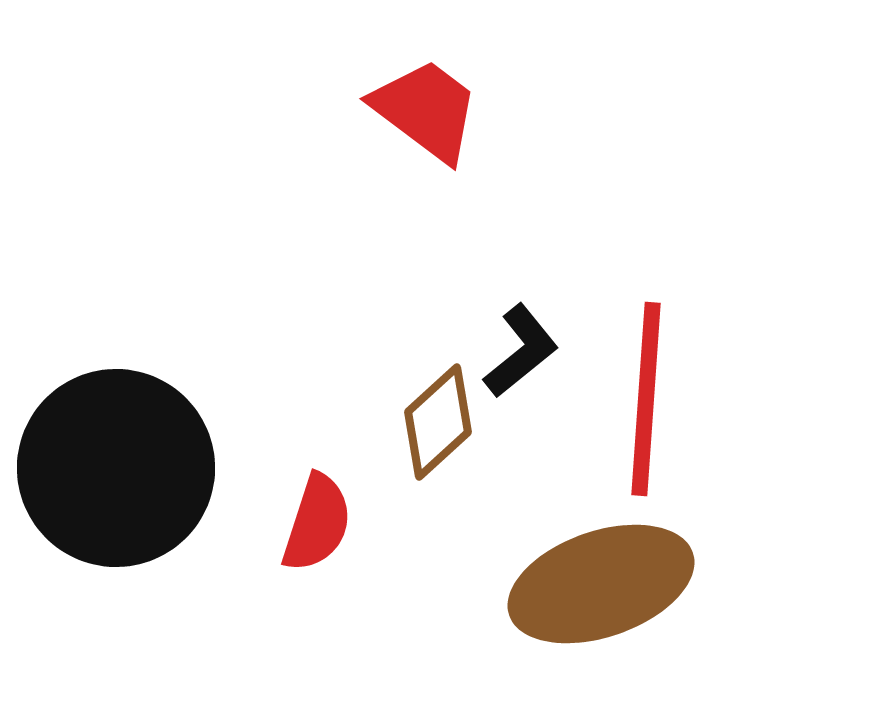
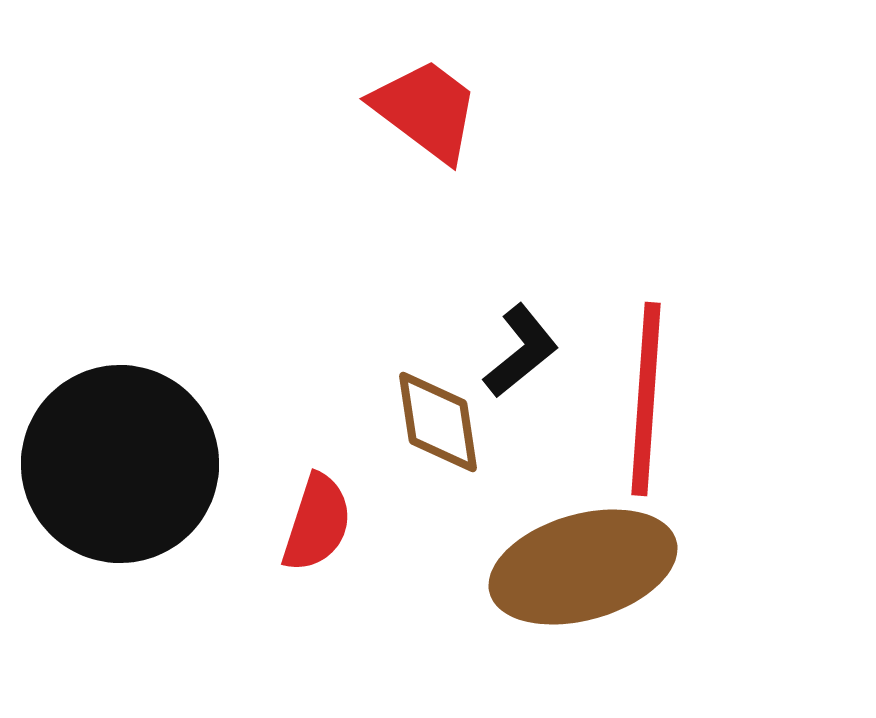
brown diamond: rotated 56 degrees counterclockwise
black circle: moved 4 px right, 4 px up
brown ellipse: moved 18 px left, 17 px up; rotated 3 degrees clockwise
